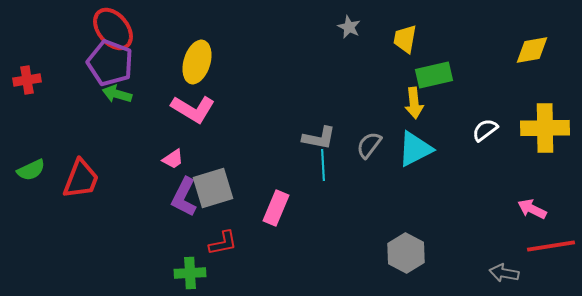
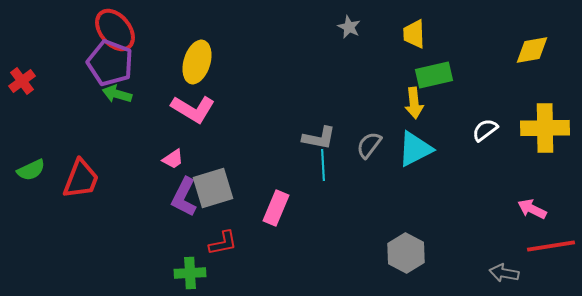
red ellipse: moved 2 px right, 1 px down
yellow trapezoid: moved 9 px right, 5 px up; rotated 12 degrees counterclockwise
red cross: moved 5 px left, 1 px down; rotated 28 degrees counterclockwise
